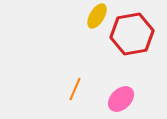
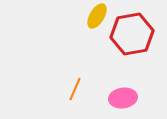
pink ellipse: moved 2 px right, 1 px up; rotated 36 degrees clockwise
